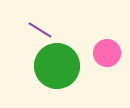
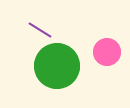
pink circle: moved 1 px up
